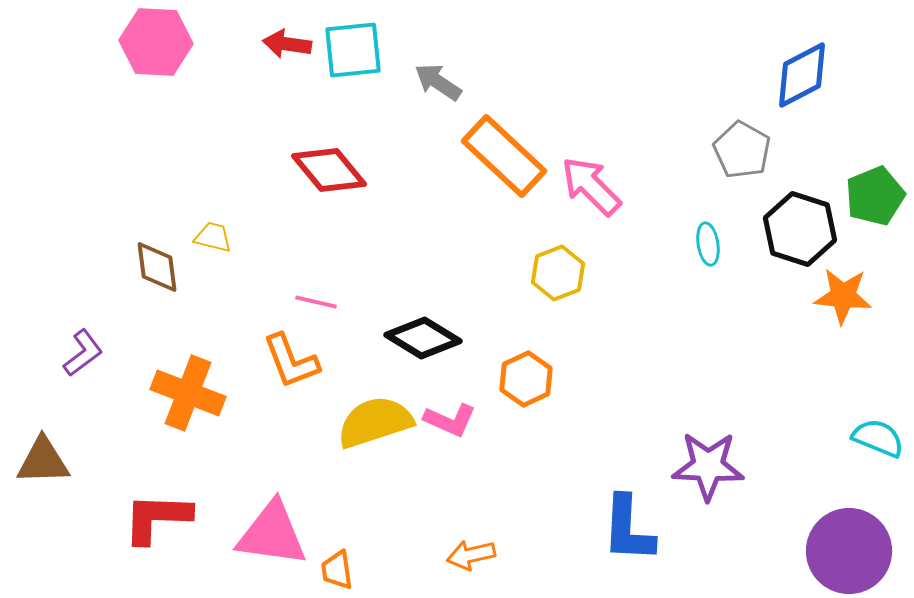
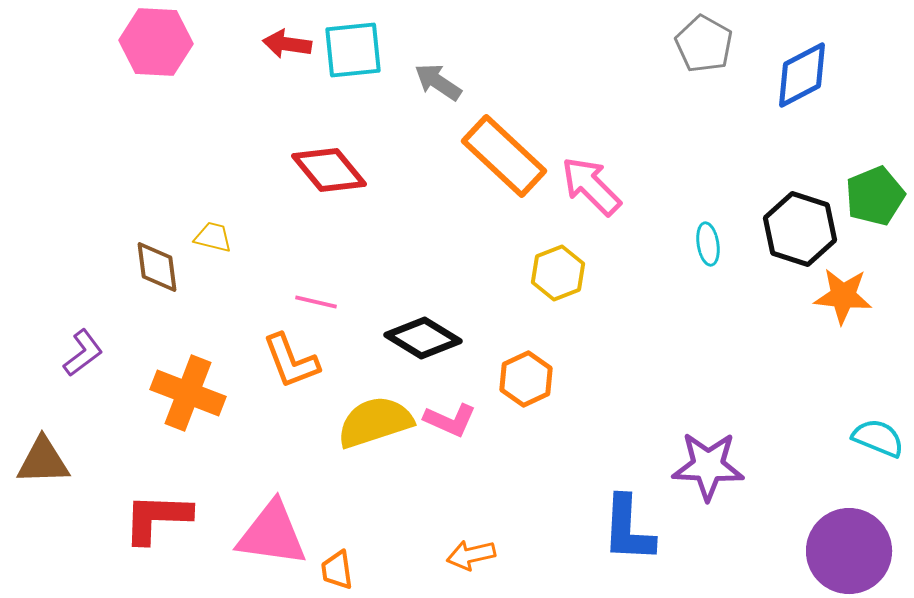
gray pentagon: moved 38 px left, 106 px up
